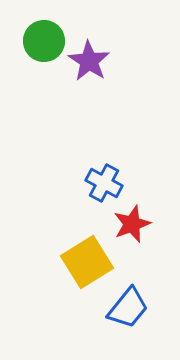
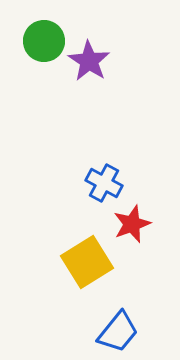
blue trapezoid: moved 10 px left, 24 px down
